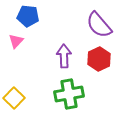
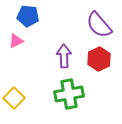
pink triangle: rotated 21 degrees clockwise
